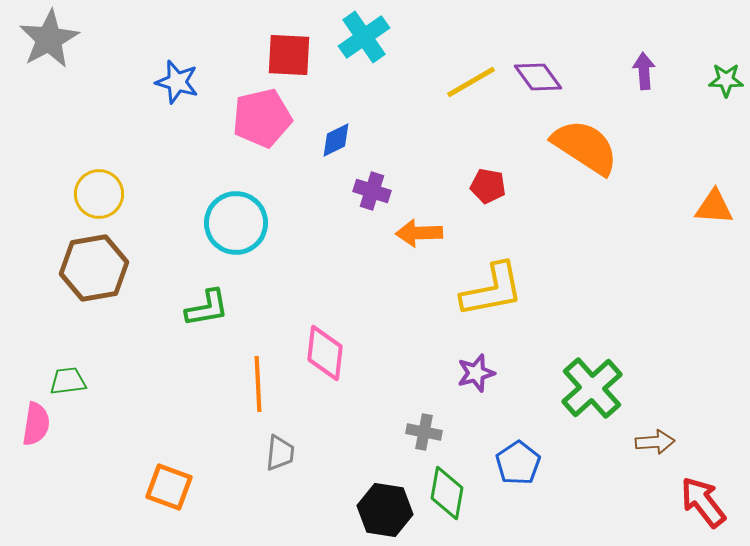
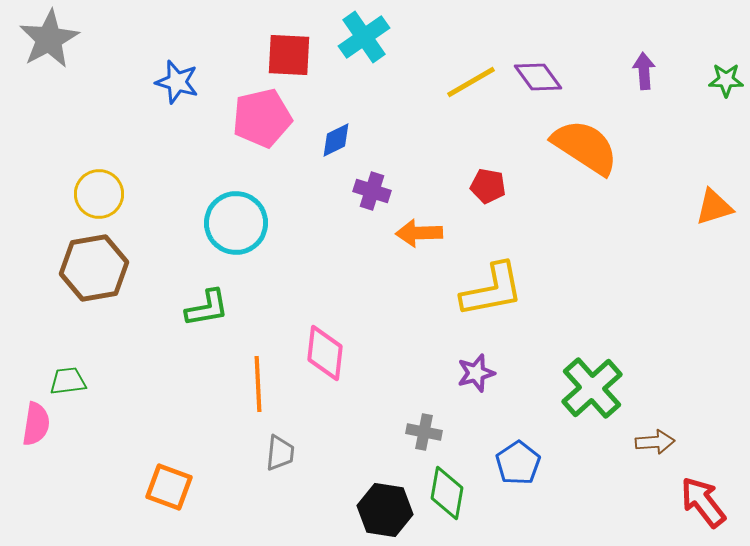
orange triangle: rotated 21 degrees counterclockwise
